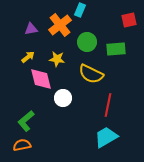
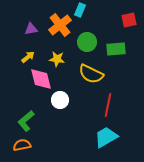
white circle: moved 3 px left, 2 px down
